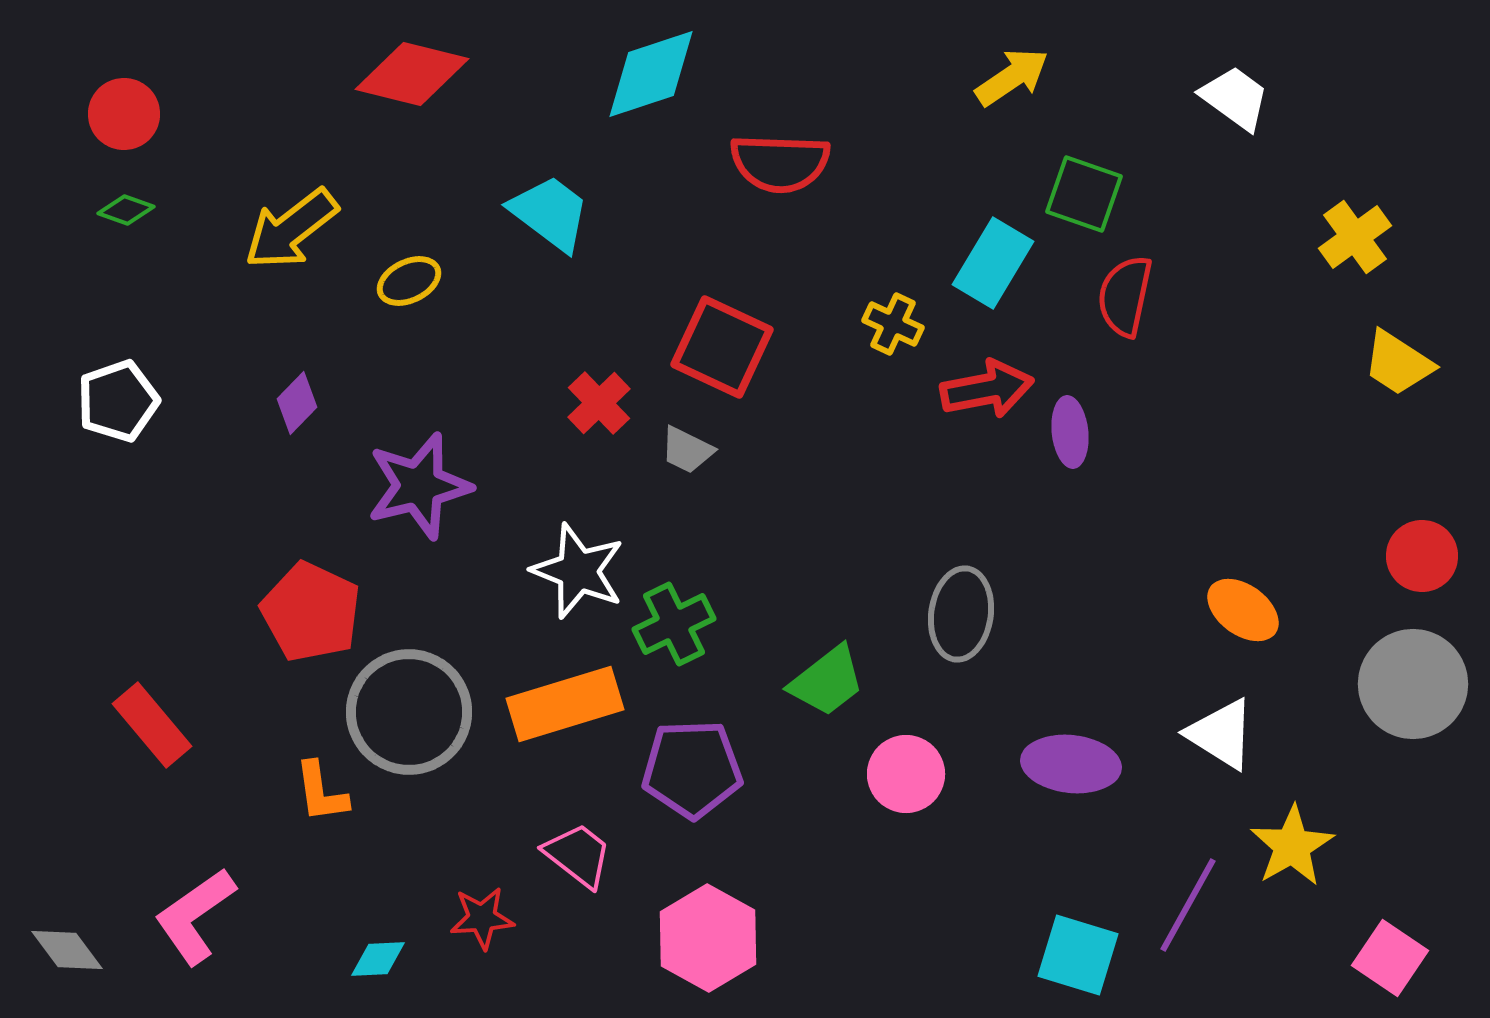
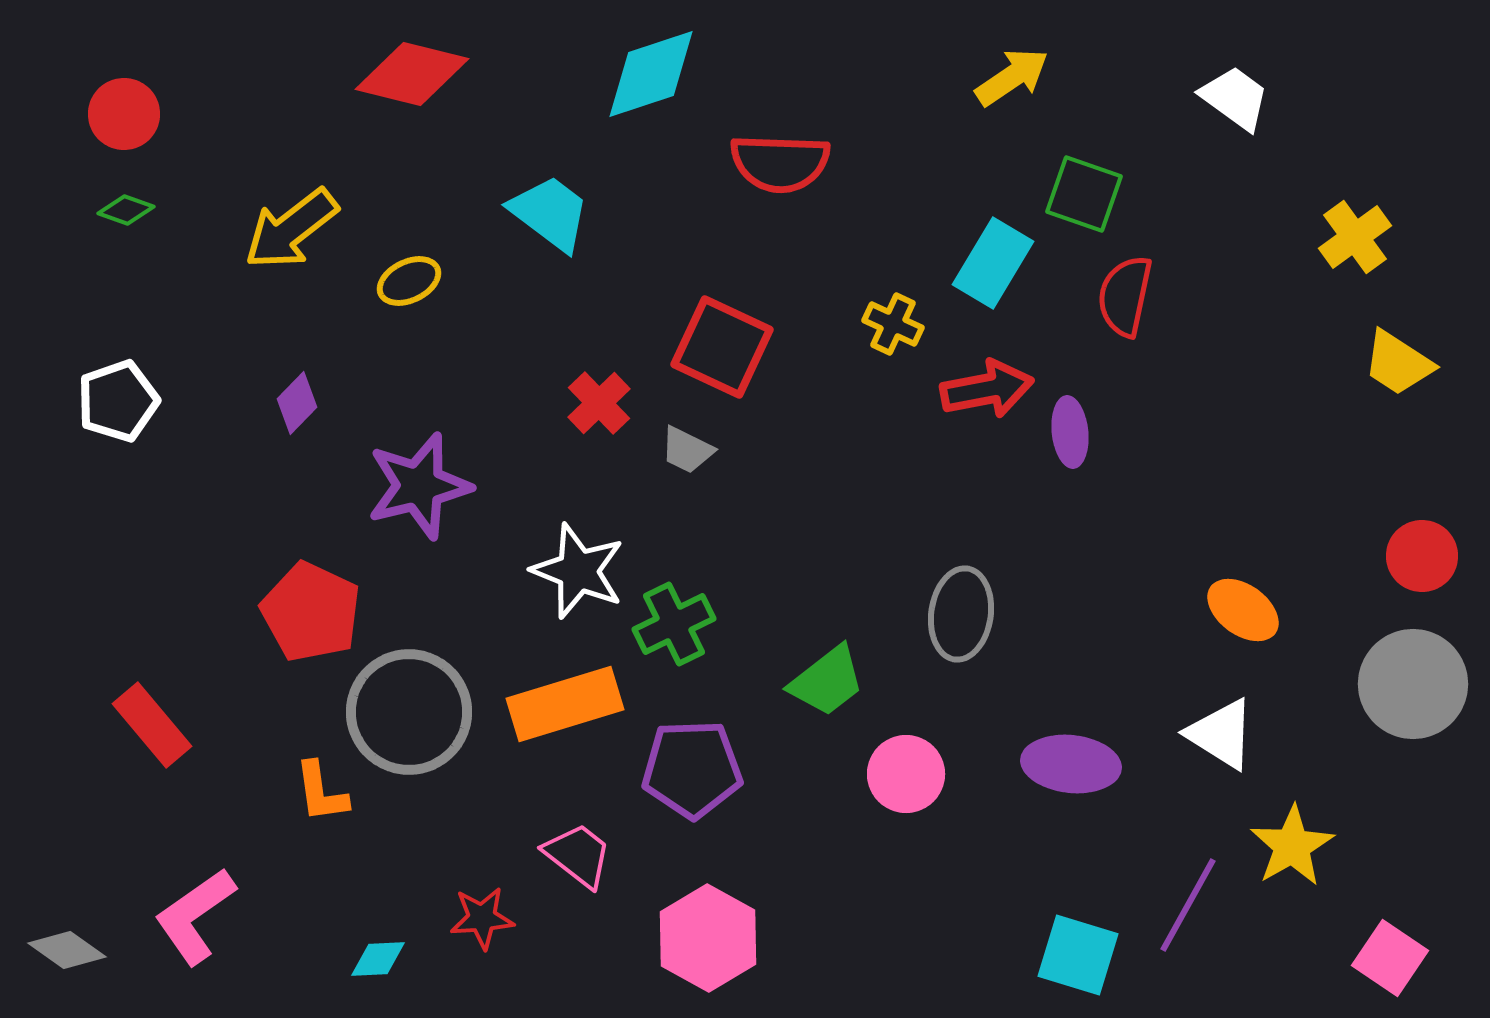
gray diamond at (67, 950): rotated 18 degrees counterclockwise
